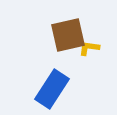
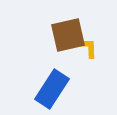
yellow L-shape: rotated 80 degrees clockwise
